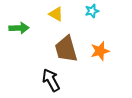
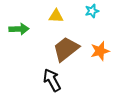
yellow triangle: moved 2 px down; rotated 28 degrees counterclockwise
green arrow: moved 1 px down
brown trapezoid: rotated 68 degrees clockwise
black arrow: moved 1 px right
